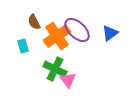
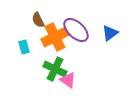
brown semicircle: moved 4 px right, 2 px up
purple ellipse: moved 1 px left
orange cross: moved 2 px left, 1 px down; rotated 8 degrees clockwise
cyan rectangle: moved 1 px right, 1 px down
pink triangle: rotated 18 degrees counterclockwise
